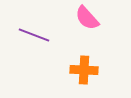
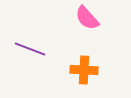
purple line: moved 4 px left, 14 px down
